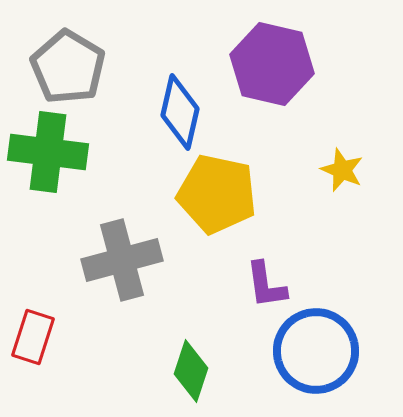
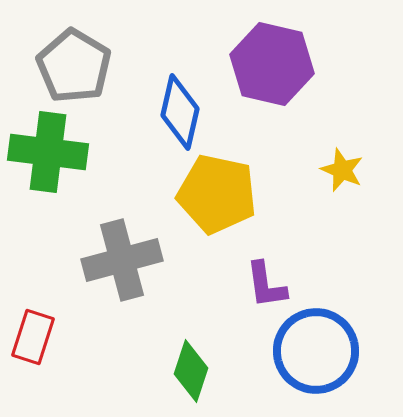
gray pentagon: moved 6 px right, 1 px up
